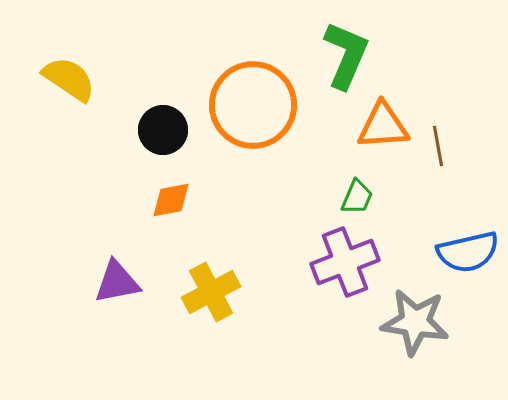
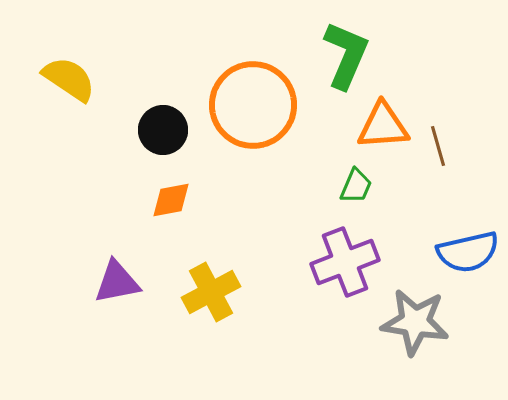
brown line: rotated 6 degrees counterclockwise
green trapezoid: moved 1 px left, 11 px up
